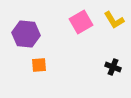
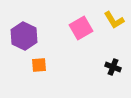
pink square: moved 6 px down
purple hexagon: moved 2 px left, 2 px down; rotated 20 degrees clockwise
